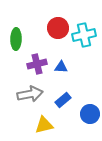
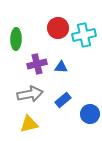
yellow triangle: moved 15 px left, 1 px up
